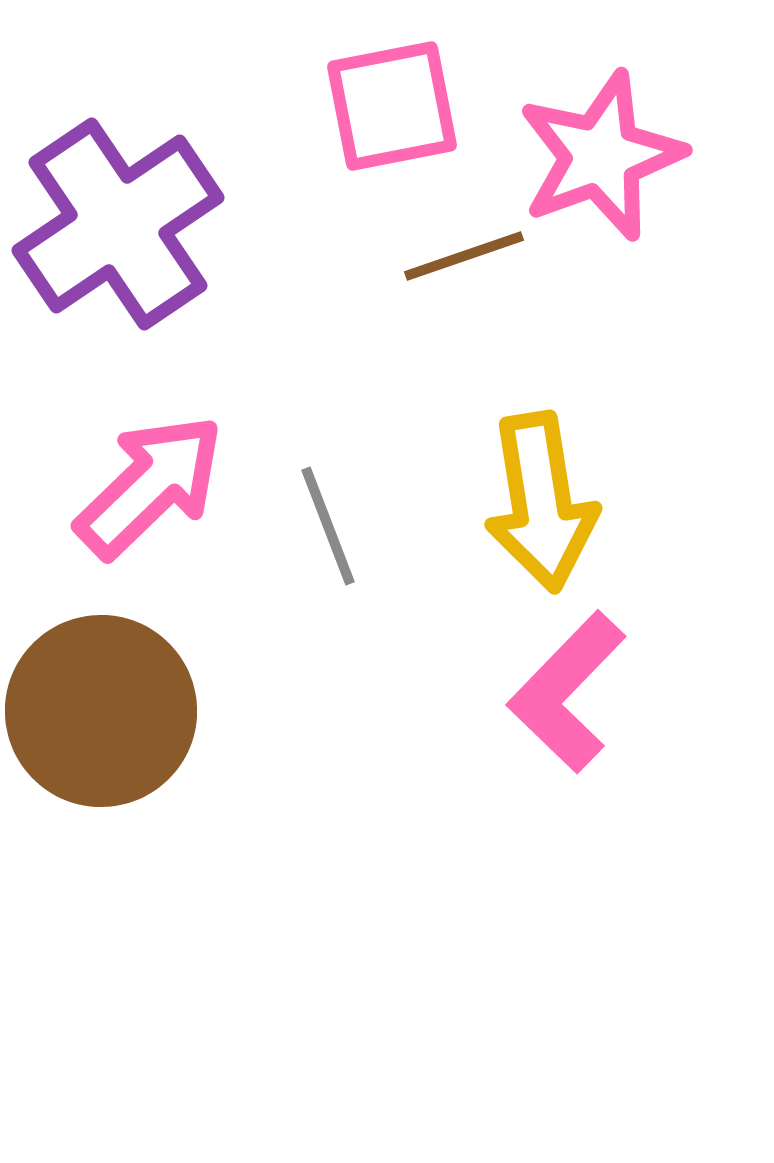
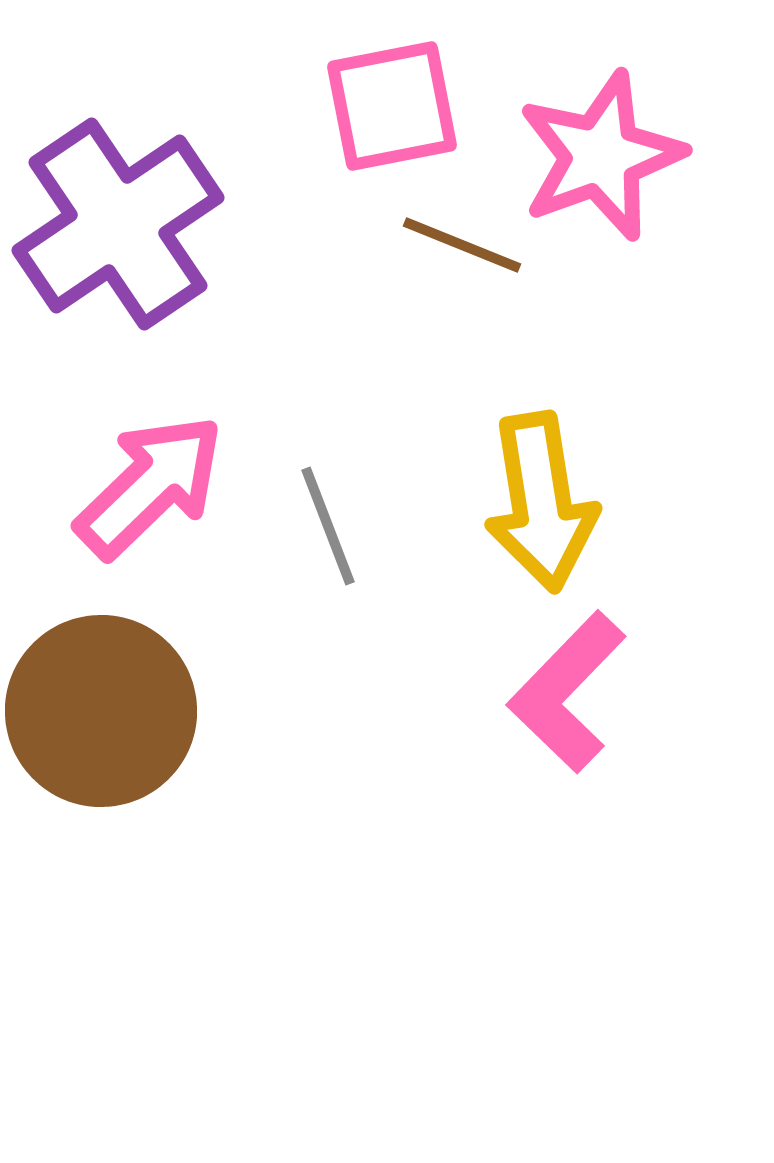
brown line: moved 2 px left, 11 px up; rotated 41 degrees clockwise
